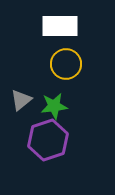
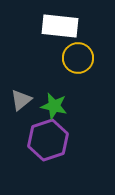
white rectangle: rotated 6 degrees clockwise
yellow circle: moved 12 px right, 6 px up
green star: rotated 20 degrees clockwise
